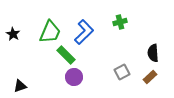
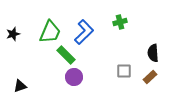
black star: rotated 24 degrees clockwise
gray square: moved 2 px right, 1 px up; rotated 28 degrees clockwise
